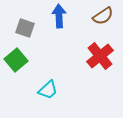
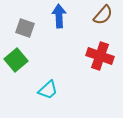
brown semicircle: moved 1 px up; rotated 15 degrees counterclockwise
red cross: rotated 32 degrees counterclockwise
